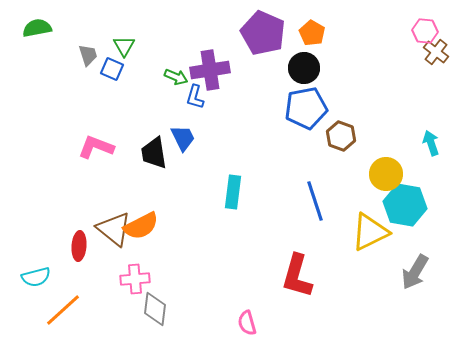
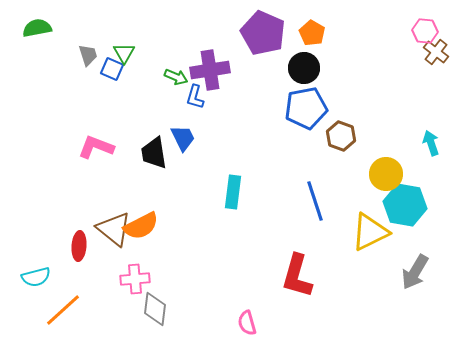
green triangle: moved 7 px down
